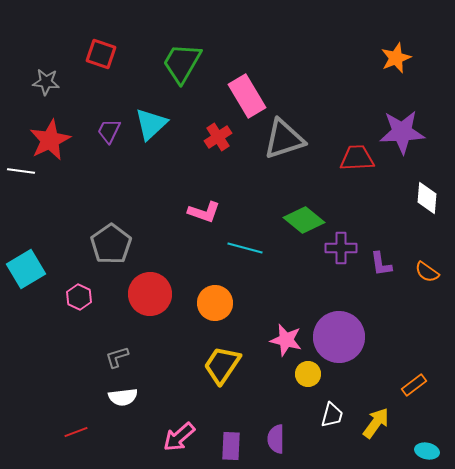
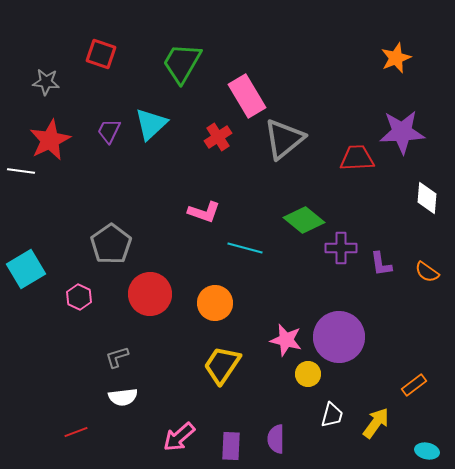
gray triangle: rotated 21 degrees counterclockwise
